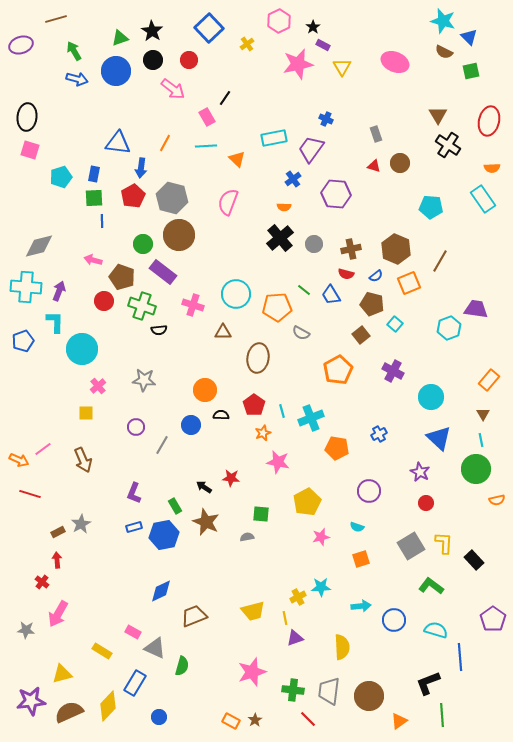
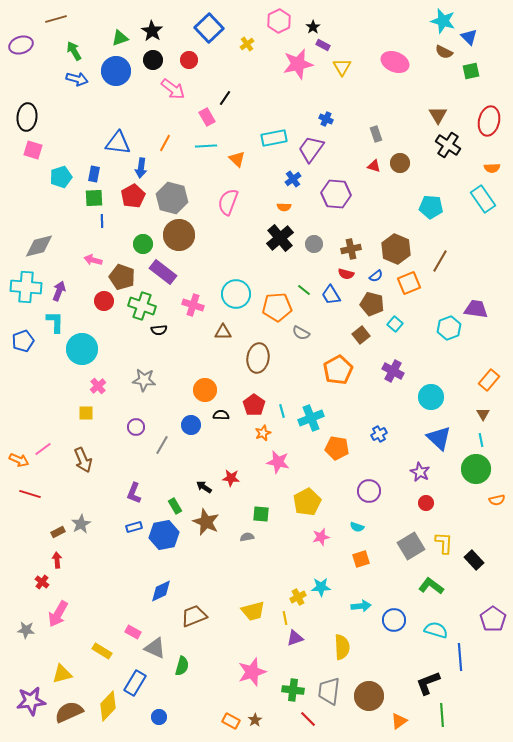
pink square at (30, 150): moved 3 px right
